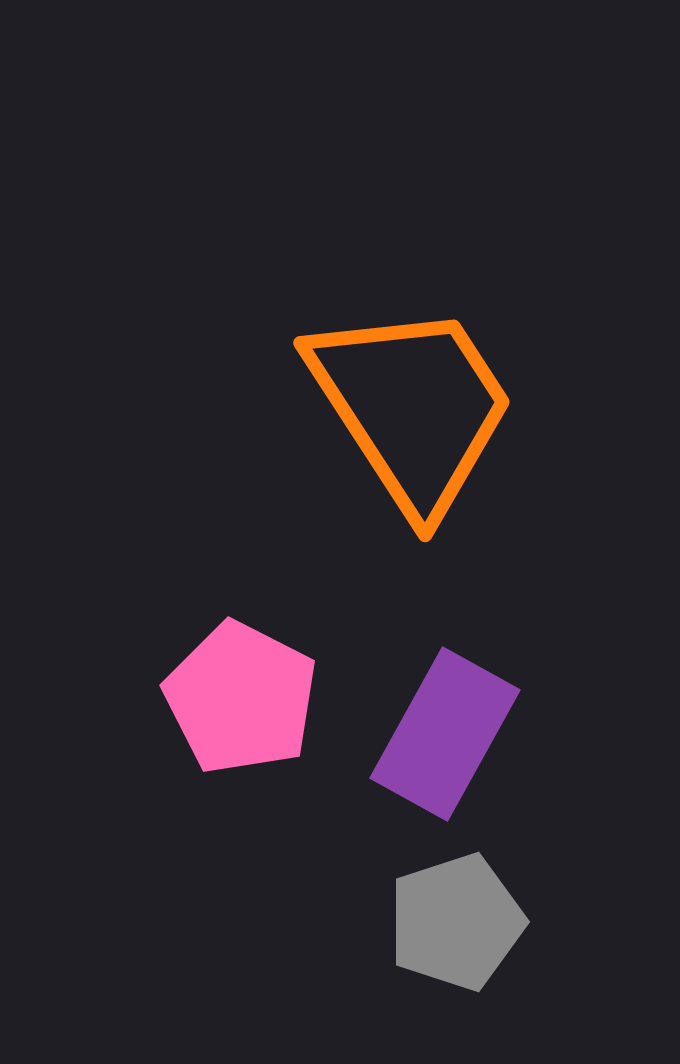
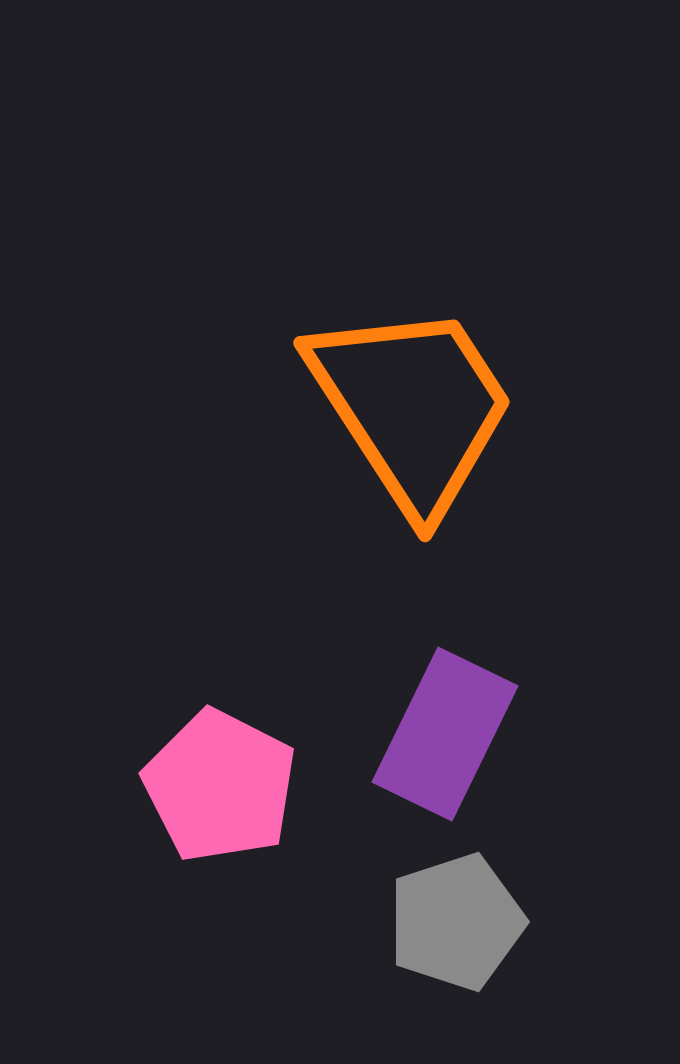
pink pentagon: moved 21 px left, 88 px down
purple rectangle: rotated 3 degrees counterclockwise
